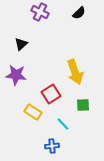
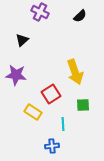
black semicircle: moved 1 px right, 3 px down
black triangle: moved 1 px right, 4 px up
cyan line: rotated 40 degrees clockwise
